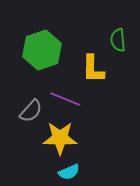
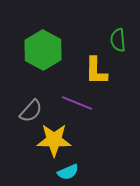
green hexagon: moved 1 px right; rotated 12 degrees counterclockwise
yellow L-shape: moved 3 px right, 2 px down
purple line: moved 12 px right, 4 px down
yellow star: moved 6 px left, 2 px down
cyan semicircle: moved 1 px left
